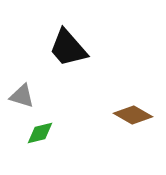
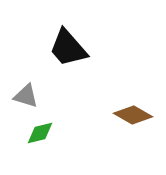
gray triangle: moved 4 px right
